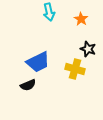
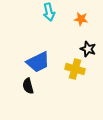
orange star: rotated 24 degrees counterclockwise
black semicircle: moved 1 px down; rotated 98 degrees clockwise
